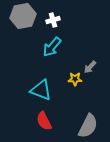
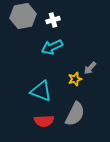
cyan arrow: rotated 25 degrees clockwise
gray arrow: moved 1 px down
yellow star: rotated 16 degrees counterclockwise
cyan triangle: moved 1 px down
red semicircle: rotated 66 degrees counterclockwise
gray semicircle: moved 13 px left, 12 px up
